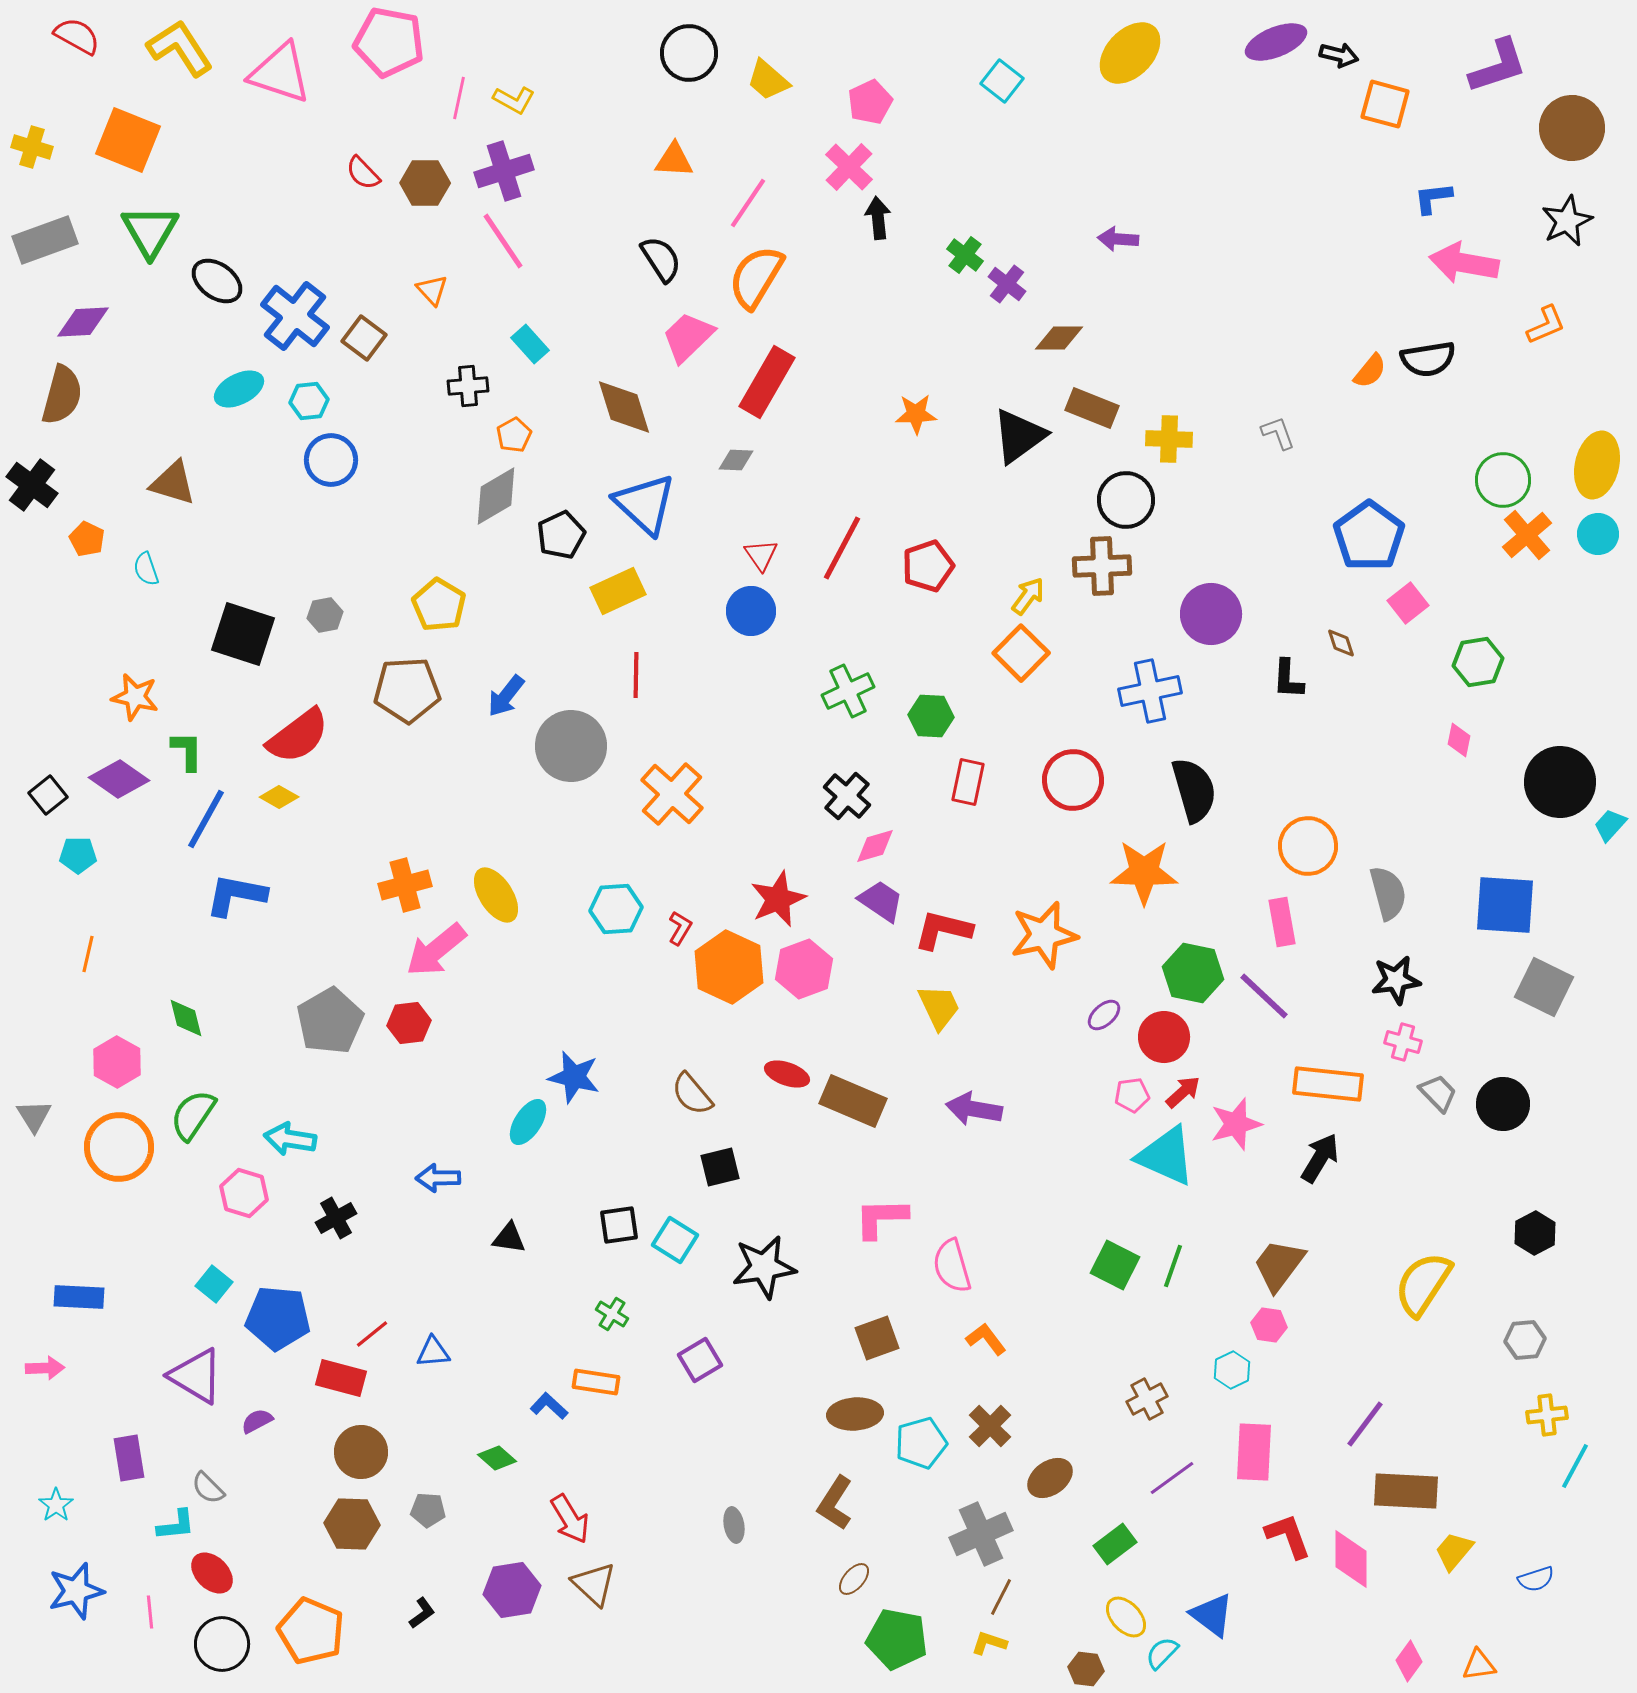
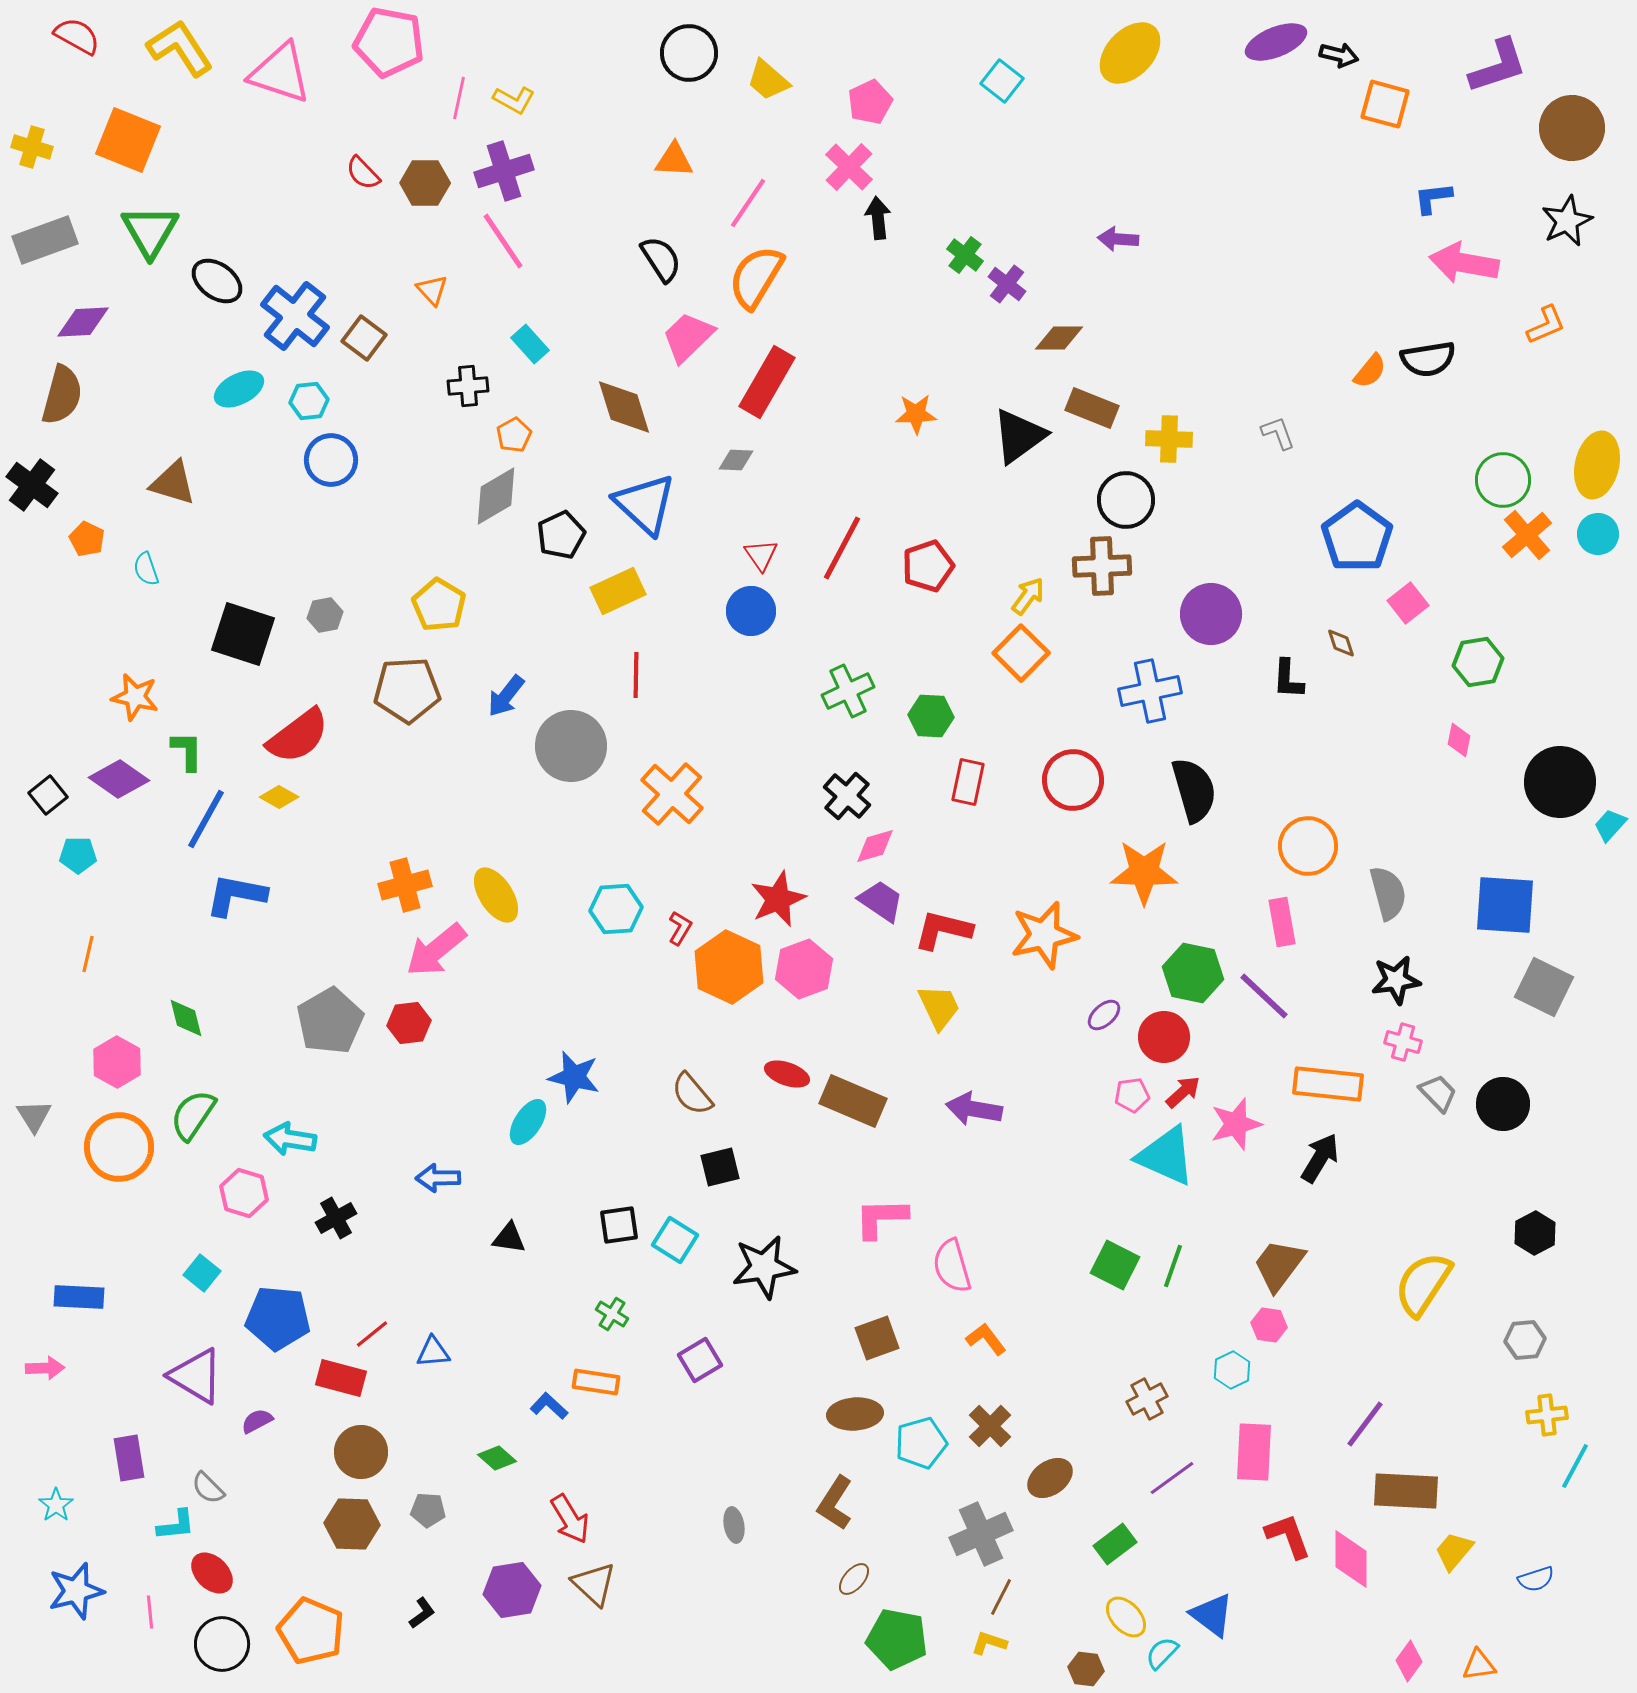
blue pentagon at (1369, 536): moved 12 px left, 1 px down
cyan square at (214, 1284): moved 12 px left, 11 px up
